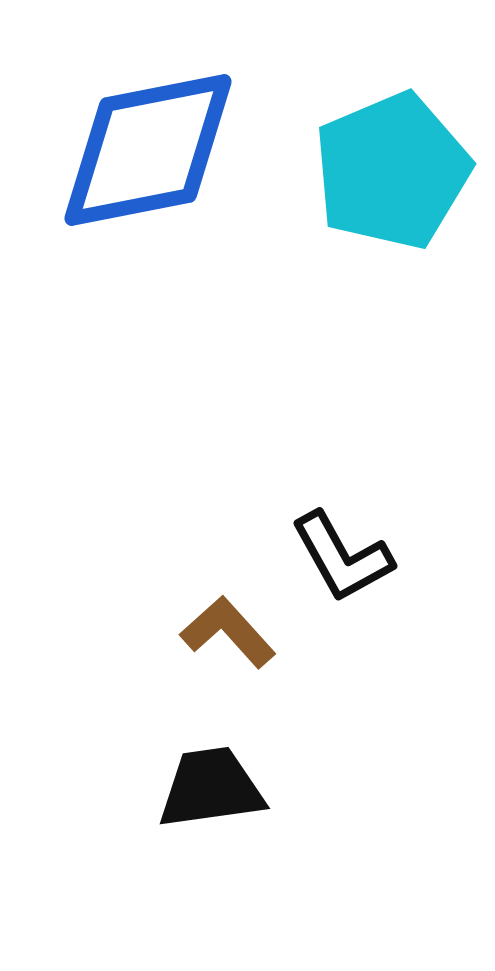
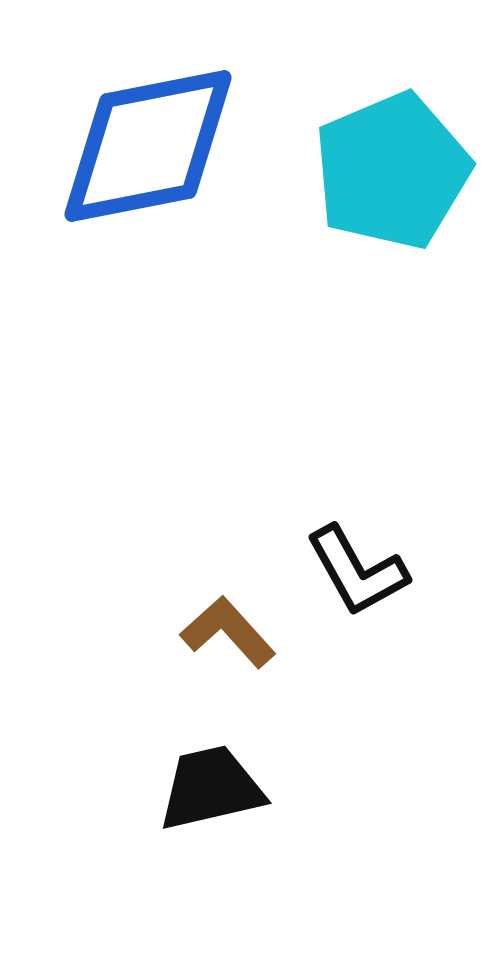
blue diamond: moved 4 px up
black L-shape: moved 15 px right, 14 px down
black trapezoid: rotated 5 degrees counterclockwise
